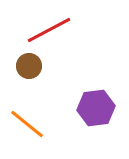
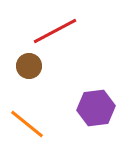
red line: moved 6 px right, 1 px down
